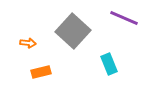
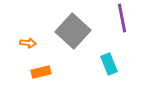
purple line: moved 2 px left; rotated 56 degrees clockwise
